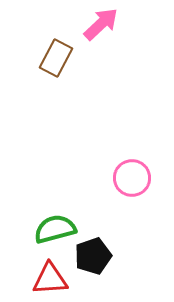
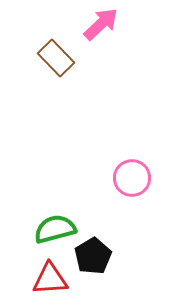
brown rectangle: rotated 72 degrees counterclockwise
black pentagon: rotated 12 degrees counterclockwise
